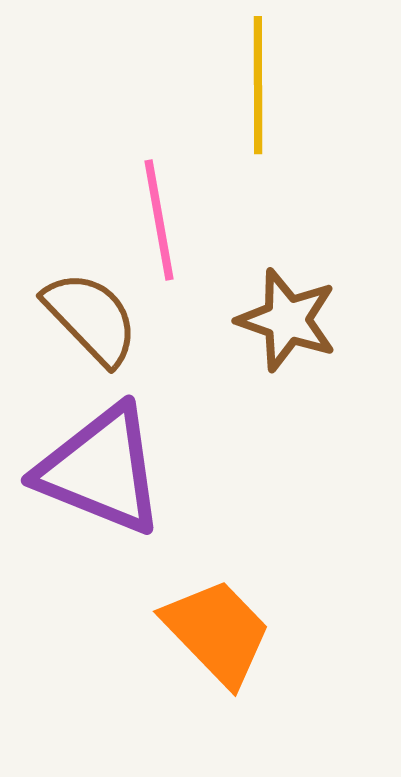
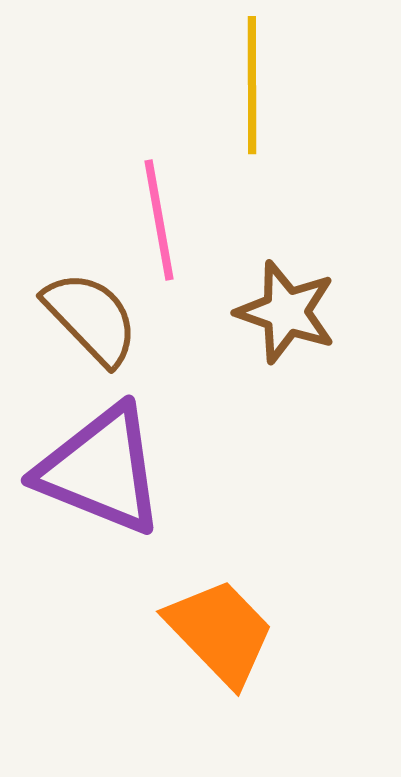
yellow line: moved 6 px left
brown star: moved 1 px left, 8 px up
orange trapezoid: moved 3 px right
